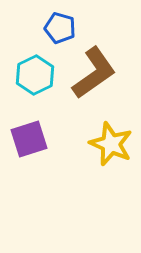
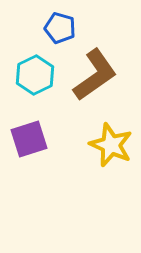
brown L-shape: moved 1 px right, 2 px down
yellow star: moved 1 px down
